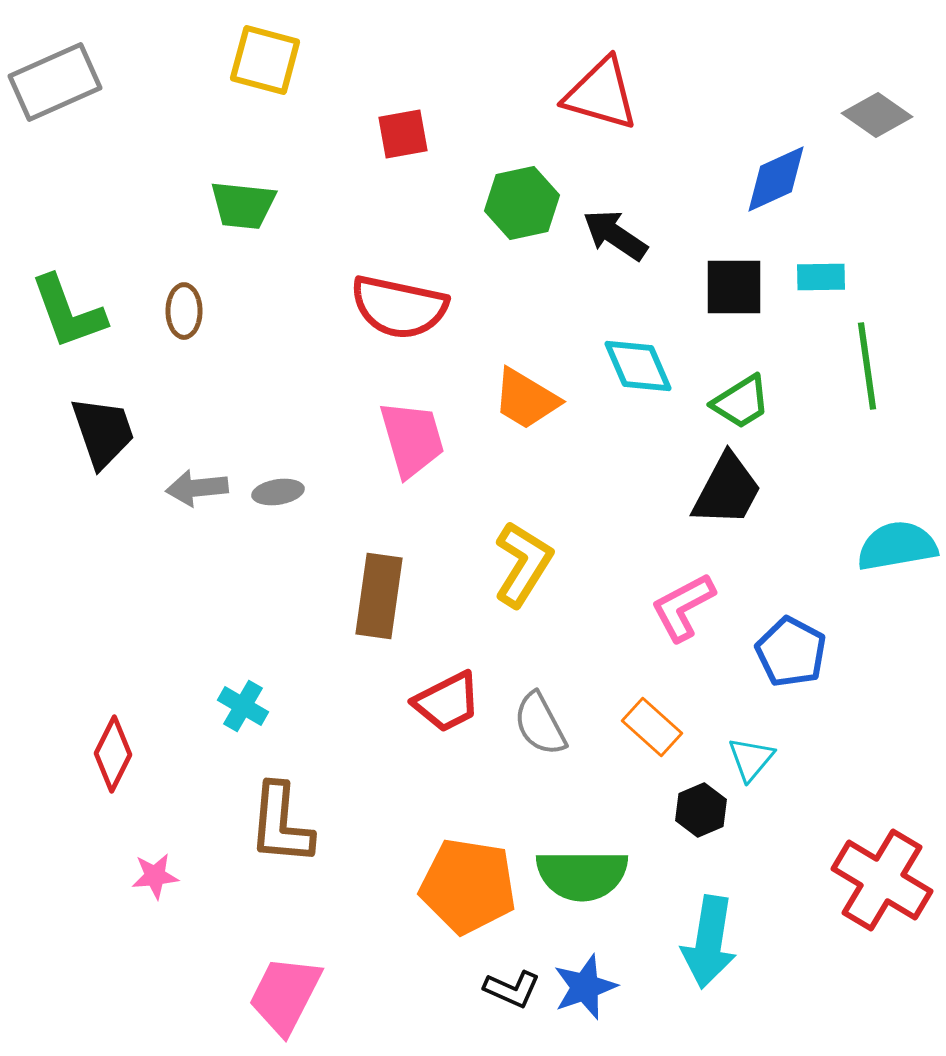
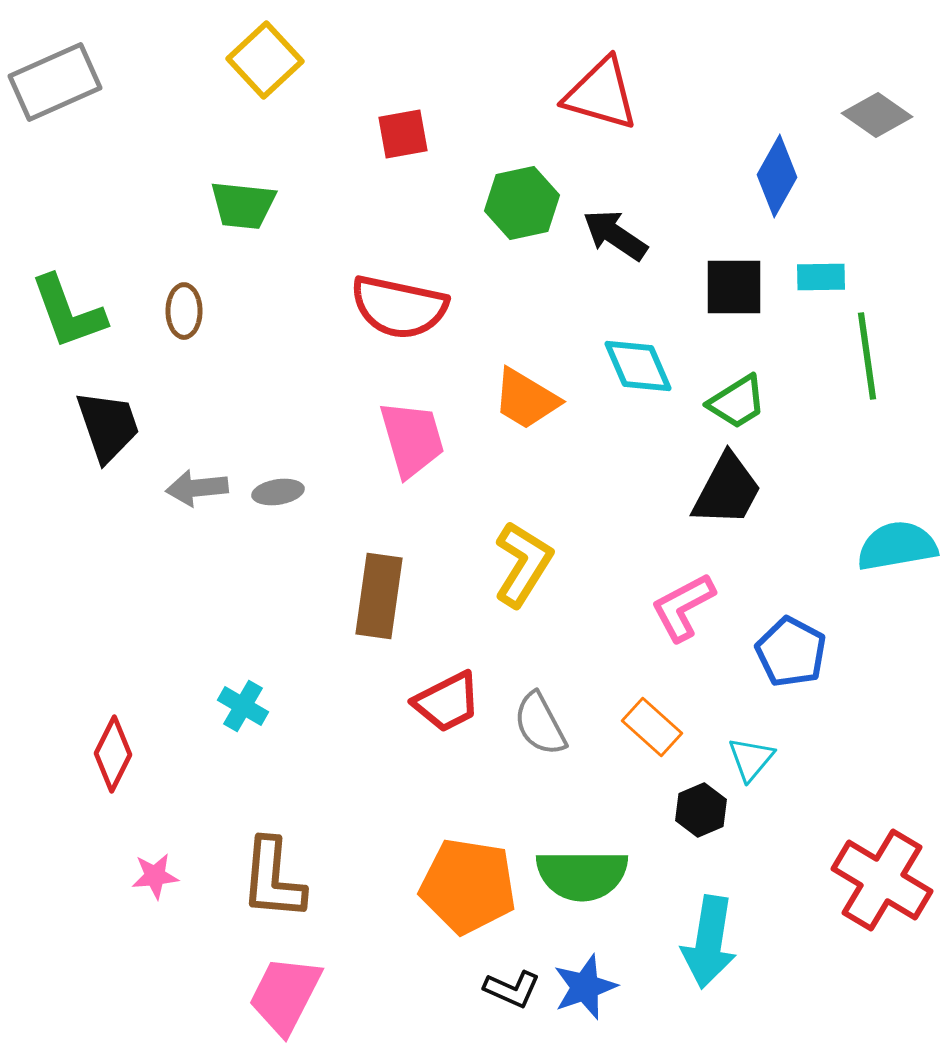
yellow square at (265, 60): rotated 32 degrees clockwise
blue diamond at (776, 179): moved 1 px right, 3 px up; rotated 36 degrees counterclockwise
green line at (867, 366): moved 10 px up
green trapezoid at (741, 402): moved 4 px left
black trapezoid at (103, 432): moved 5 px right, 6 px up
brown L-shape at (281, 824): moved 8 px left, 55 px down
